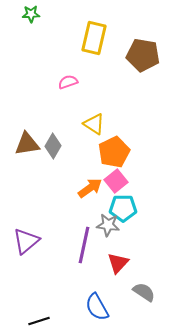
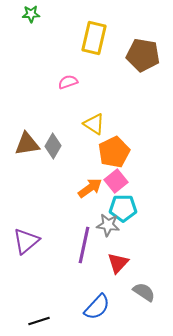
blue semicircle: rotated 108 degrees counterclockwise
